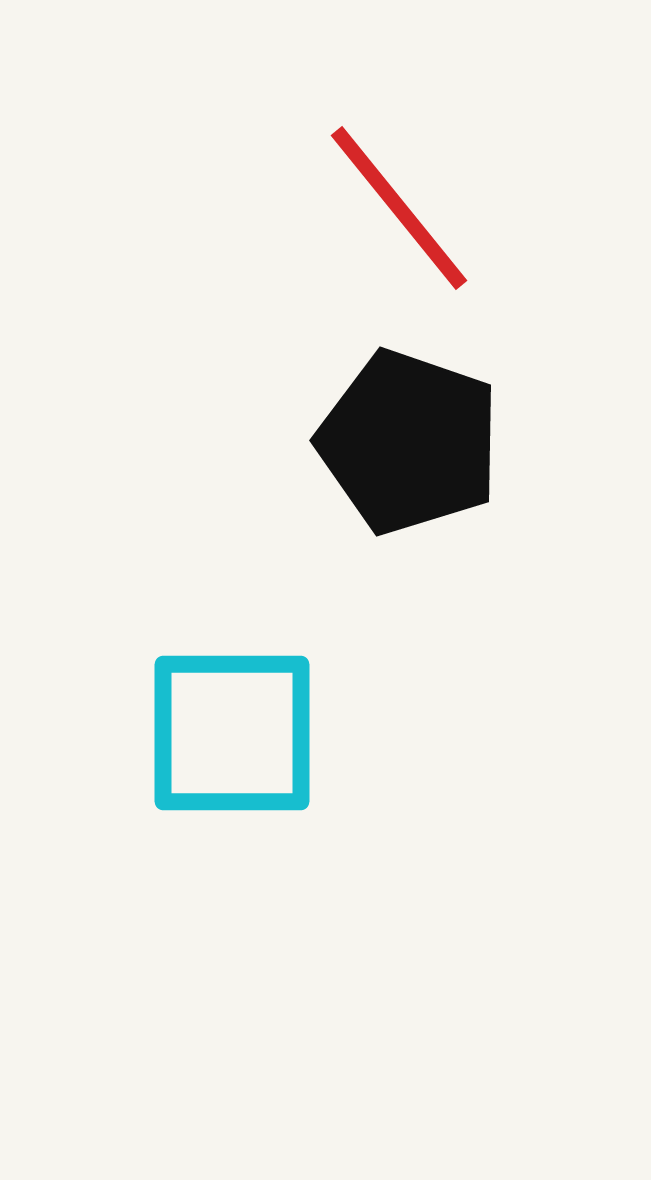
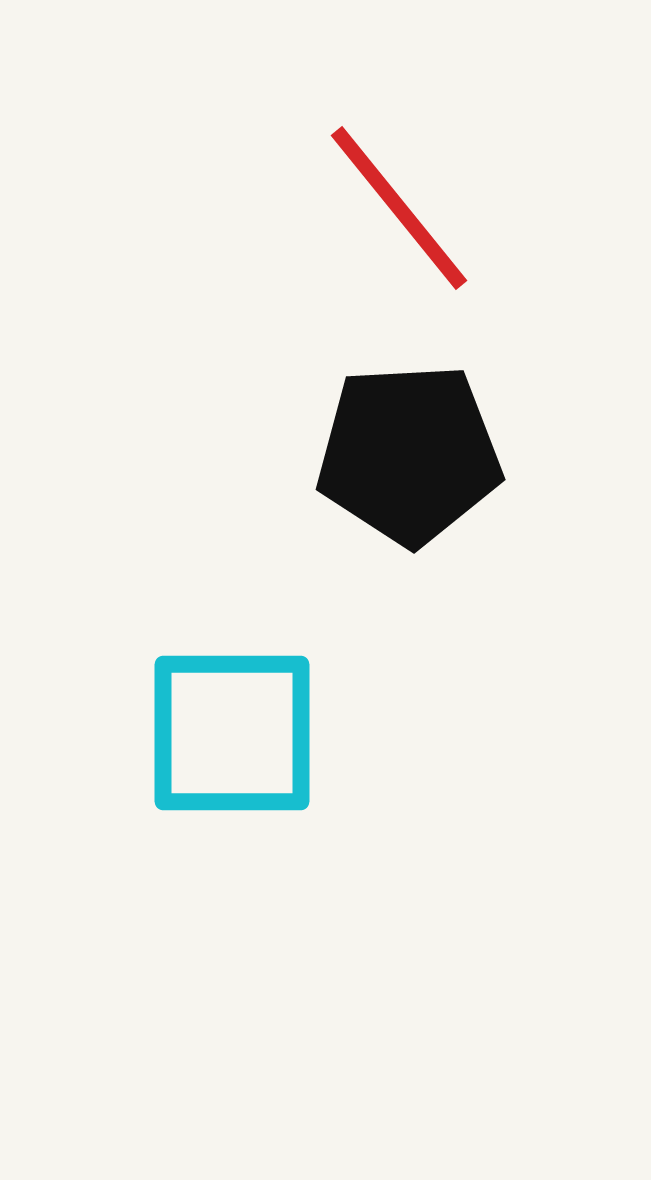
black pentagon: moved 12 px down; rotated 22 degrees counterclockwise
